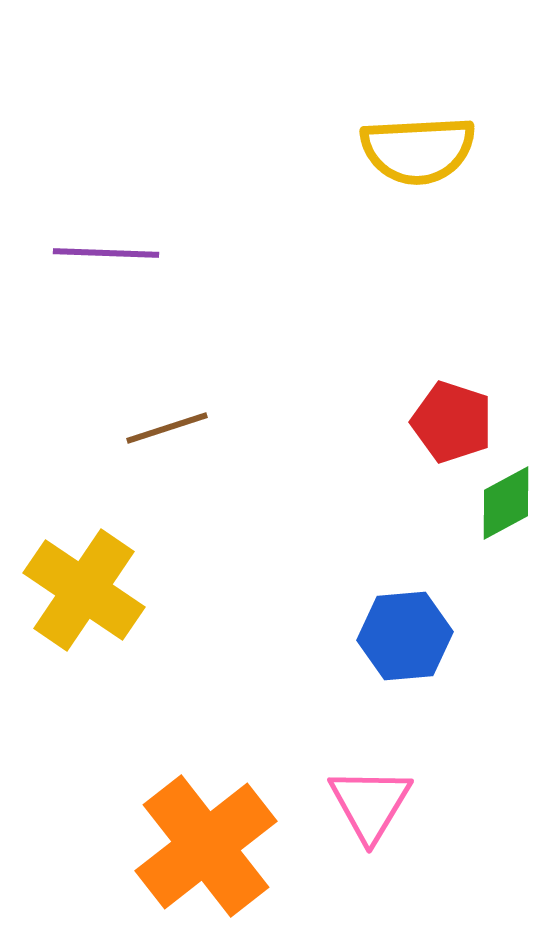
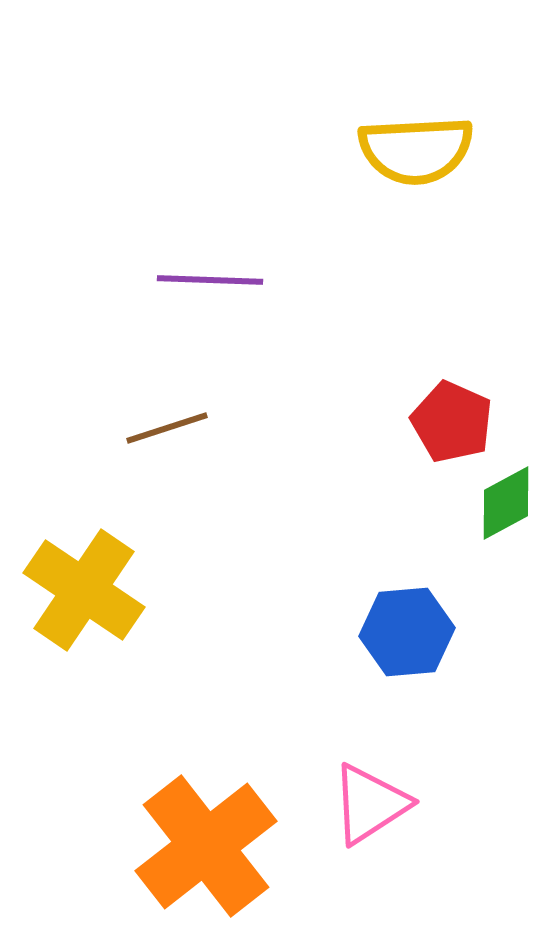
yellow semicircle: moved 2 px left
purple line: moved 104 px right, 27 px down
red pentagon: rotated 6 degrees clockwise
blue hexagon: moved 2 px right, 4 px up
pink triangle: rotated 26 degrees clockwise
